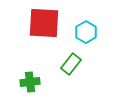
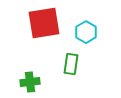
red square: rotated 12 degrees counterclockwise
green rectangle: rotated 30 degrees counterclockwise
